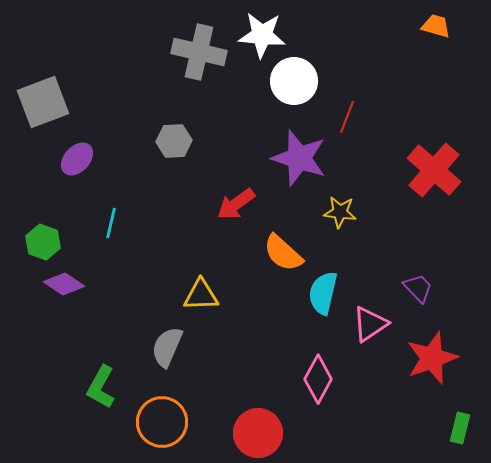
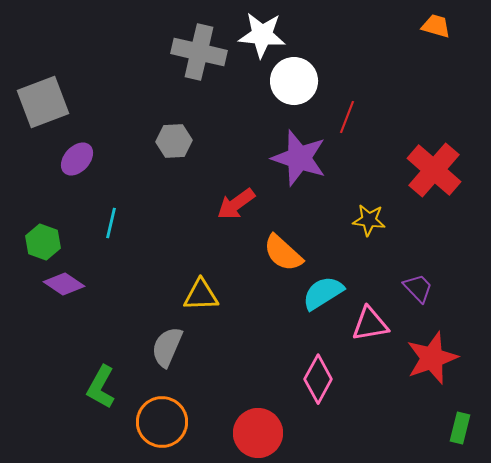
yellow star: moved 29 px right, 8 px down
cyan semicircle: rotated 45 degrees clockwise
pink triangle: rotated 24 degrees clockwise
